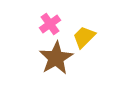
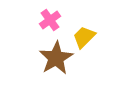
pink cross: moved 4 px up
